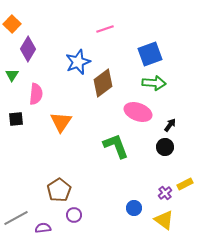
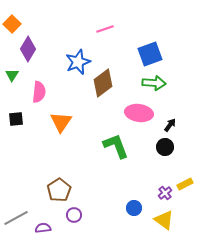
pink semicircle: moved 3 px right, 2 px up
pink ellipse: moved 1 px right, 1 px down; rotated 12 degrees counterclockwise
